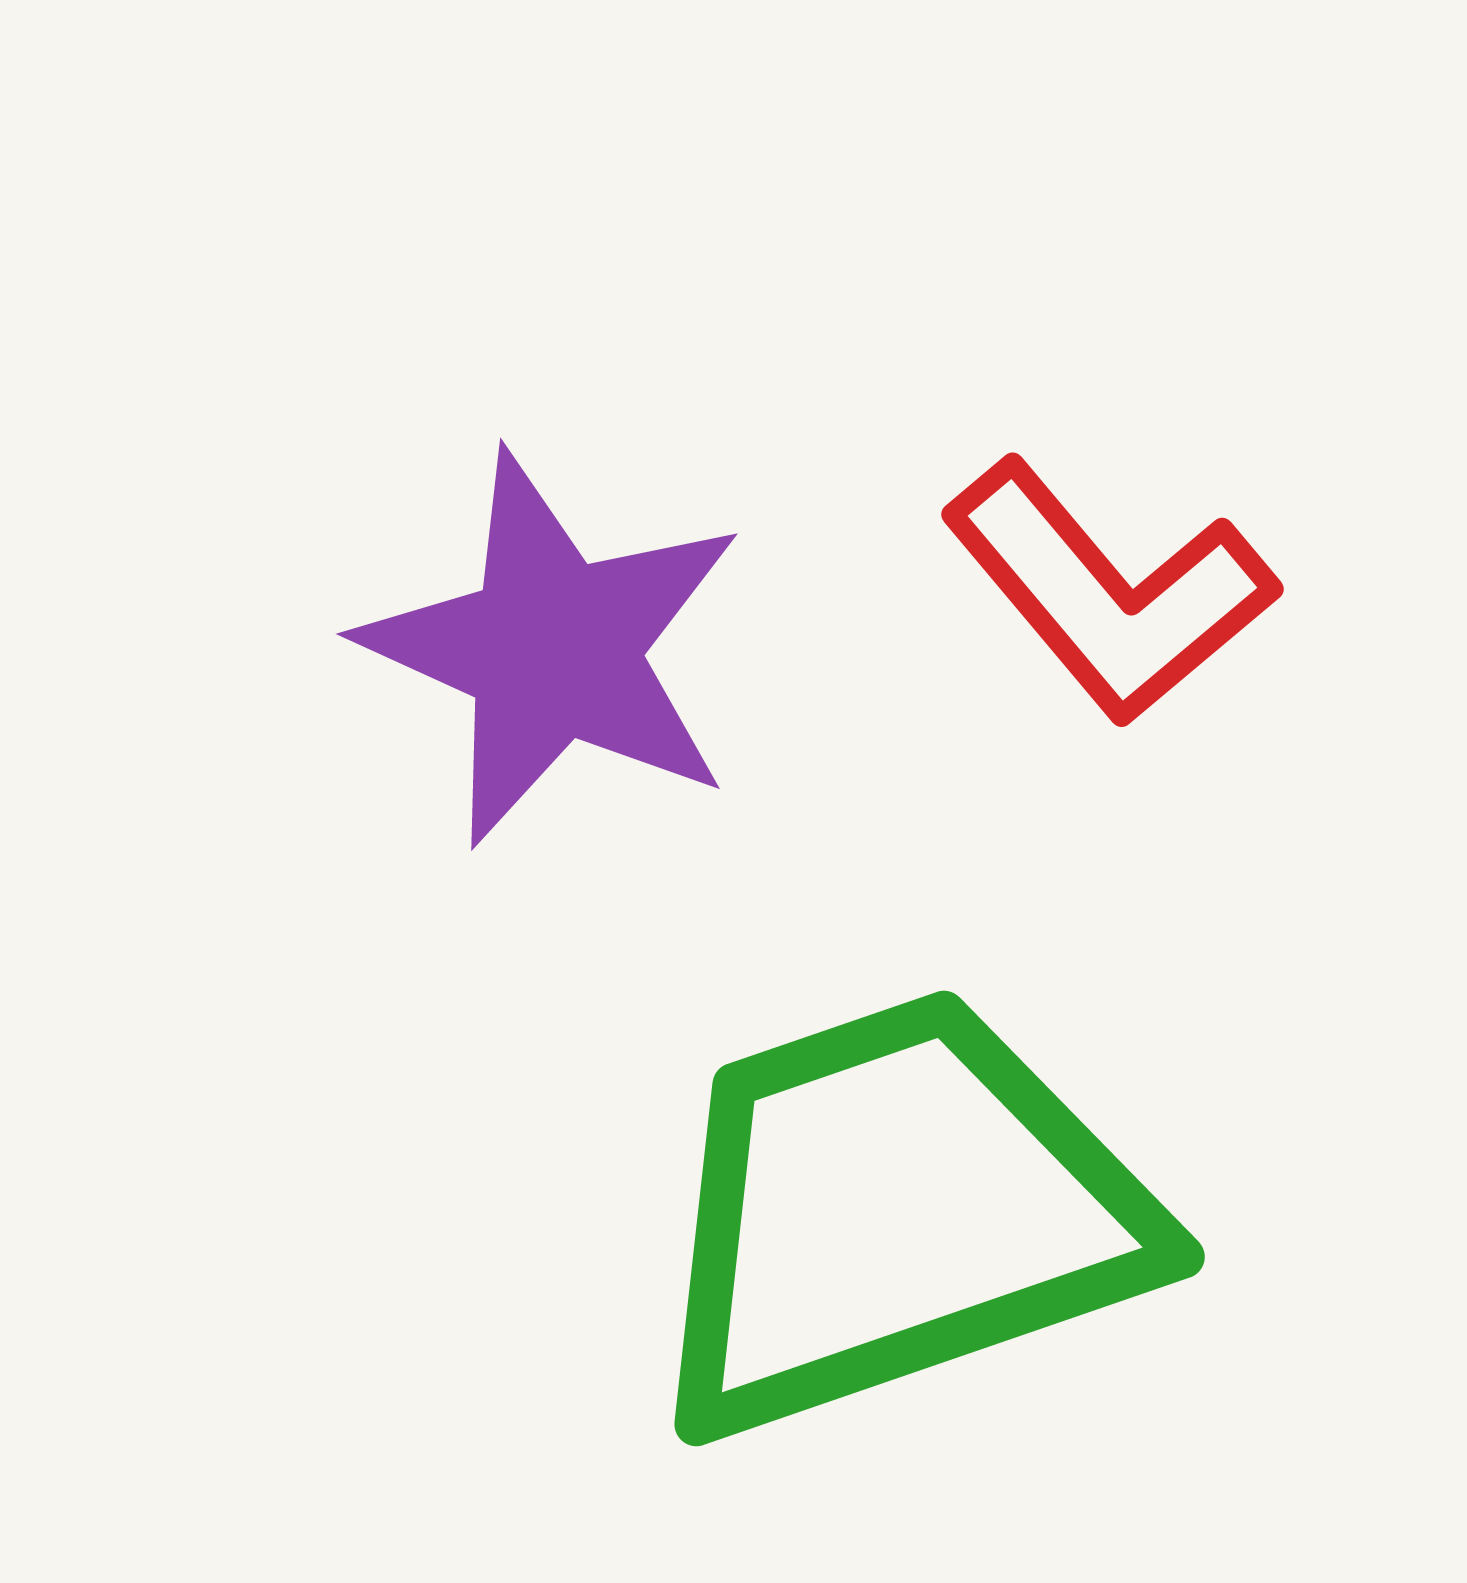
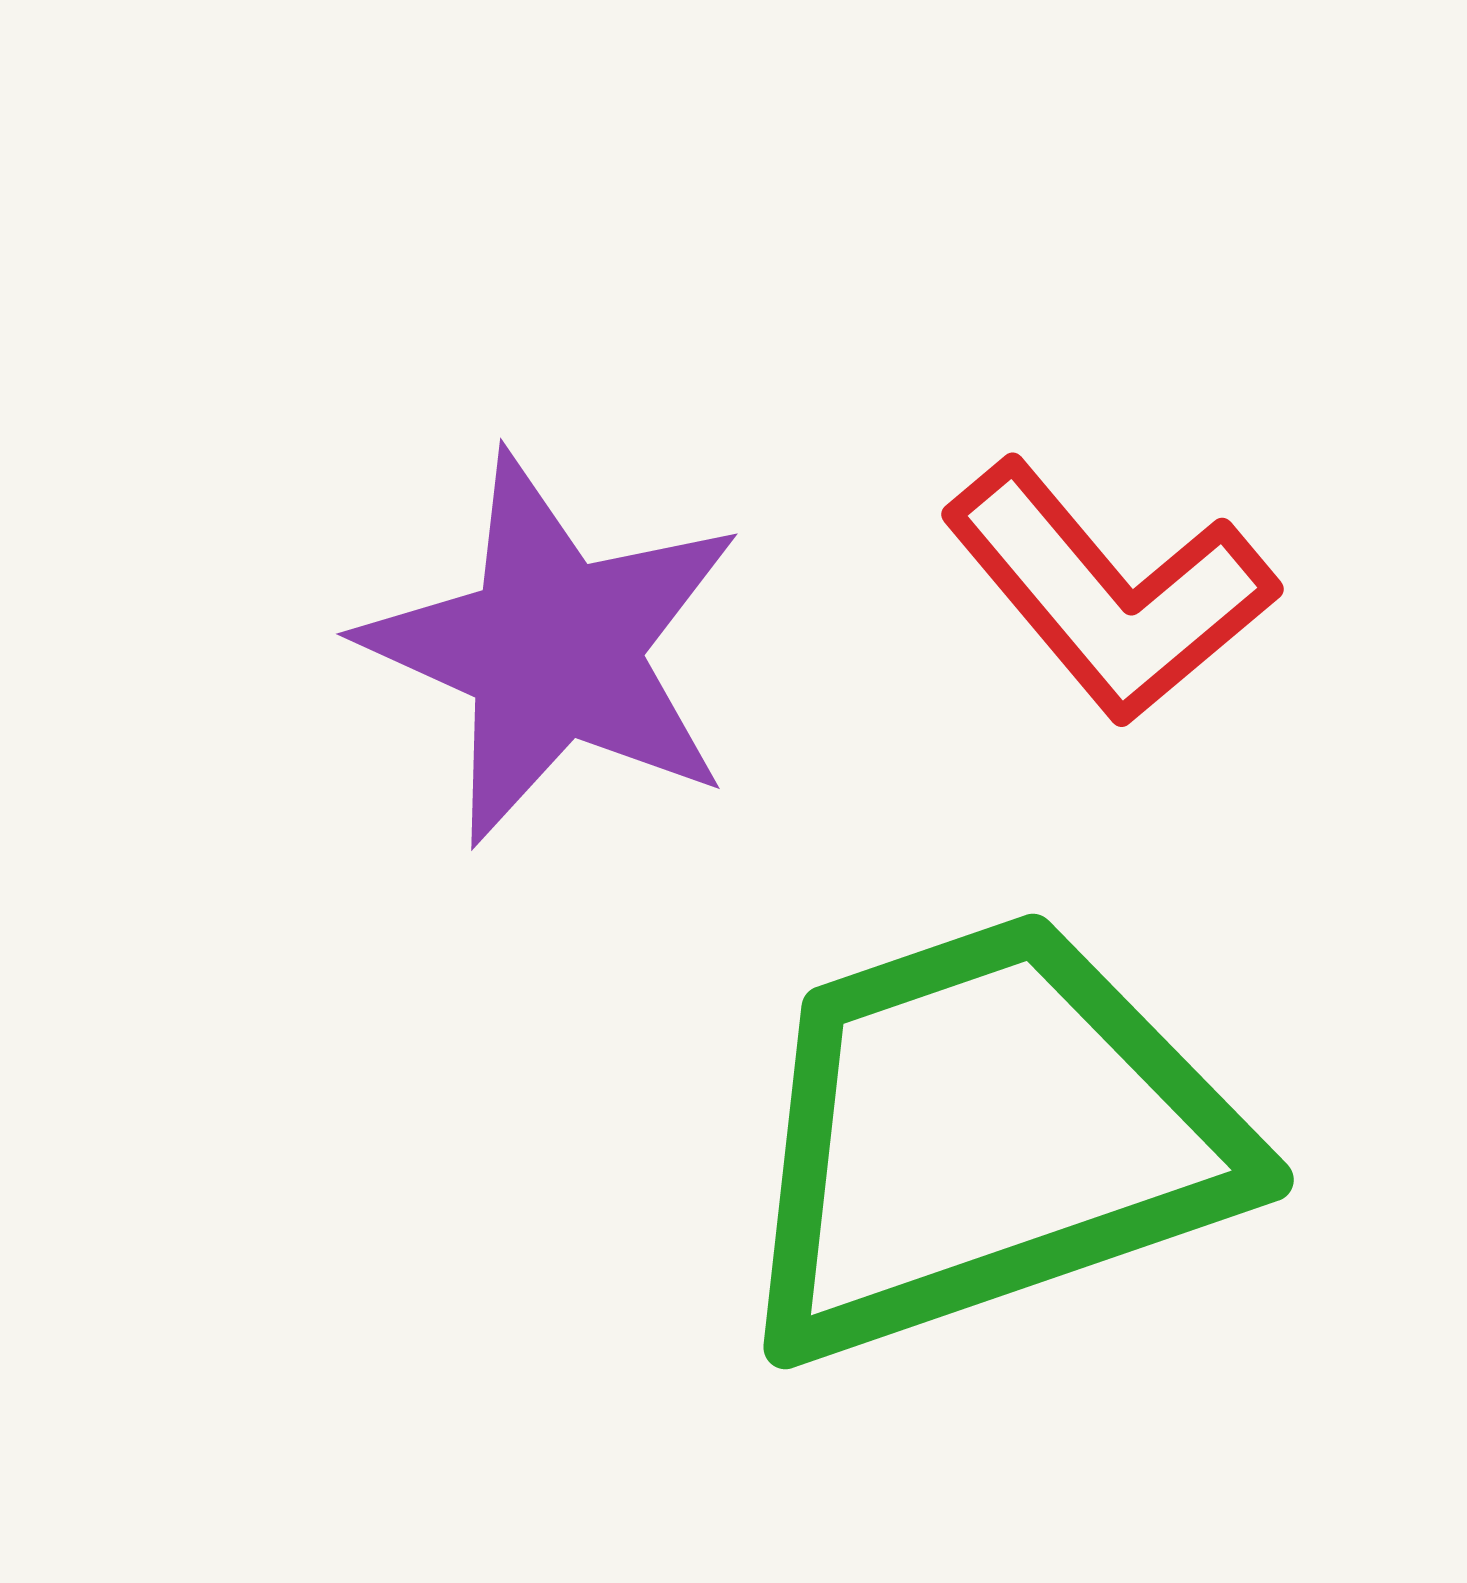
green trapezoid: moved 89 px right, 77 px up
